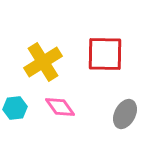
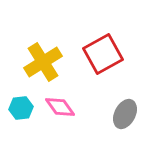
red square: moved 2 px left; rotated 30 degrees counterclockwise
cyan hexagon: moved 6 px right
